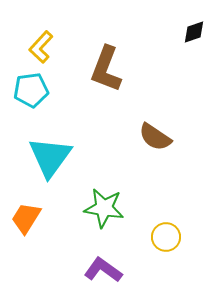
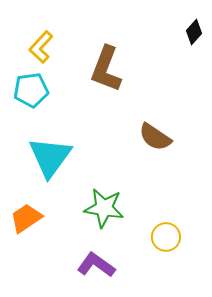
black diamond: rotated 30 degrees counterclockwise
orange trapezoid: rotated 24 degrees clockwise
purple L-shape: moved 7 px left, 5 px up
